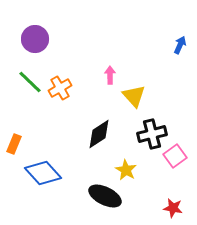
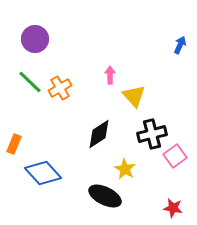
yellow star: moved 1 px left, 1 px up
